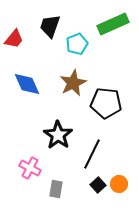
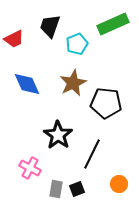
red trapezoid: rotated 25 degrees clockwise
black square: moved 21 px left, 4 px down; rotated 21 degrees clockwise
